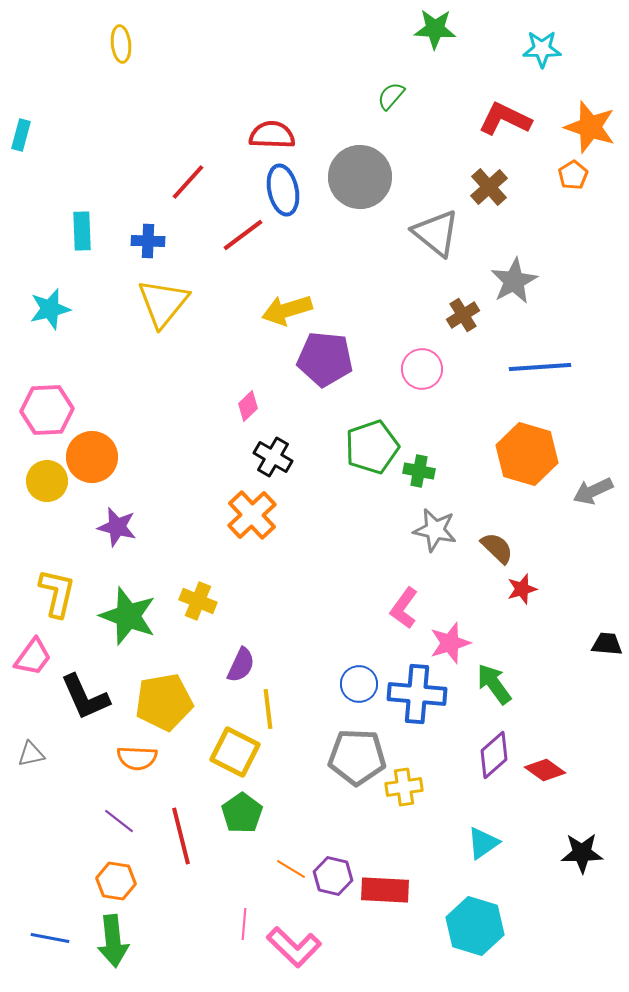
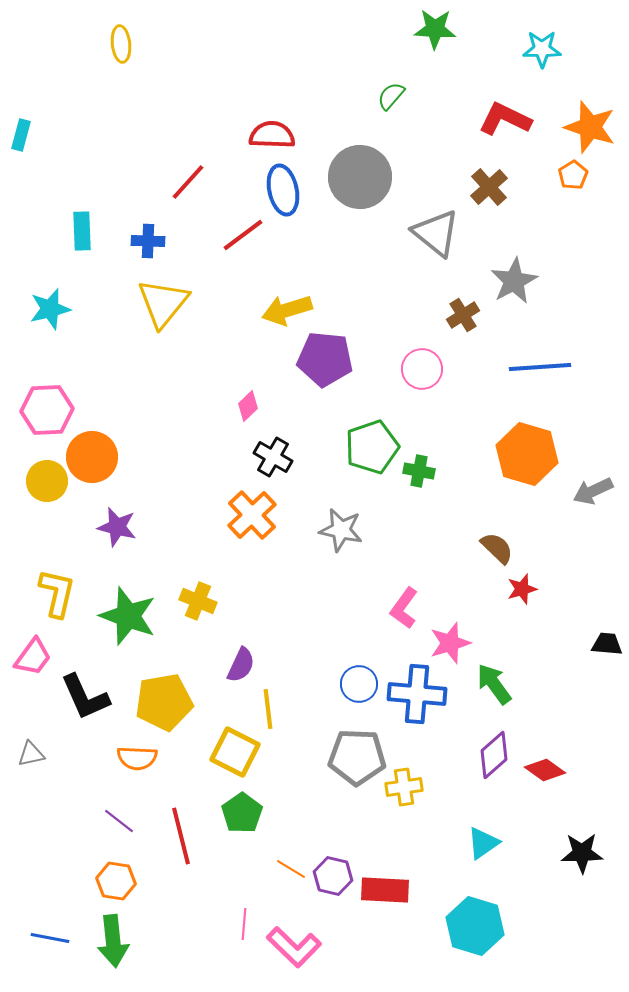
gray star at (435, 530): moved 94 px left
